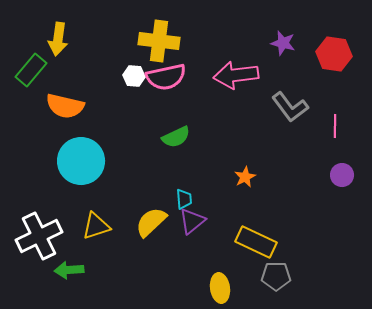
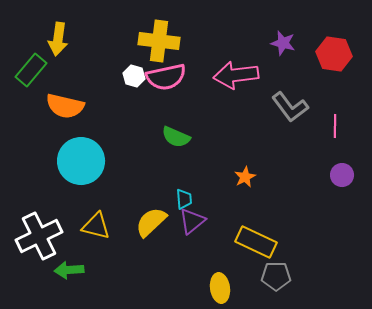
white hexagon: rotated 10 degrees clockwise
green semicircle: rotated 48 degrees clockwise
yellow triangle: rotated 32 degrees clockwise
